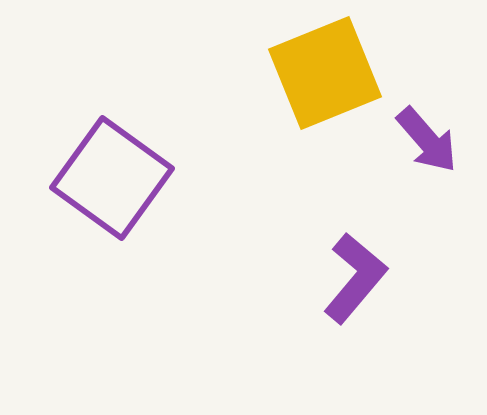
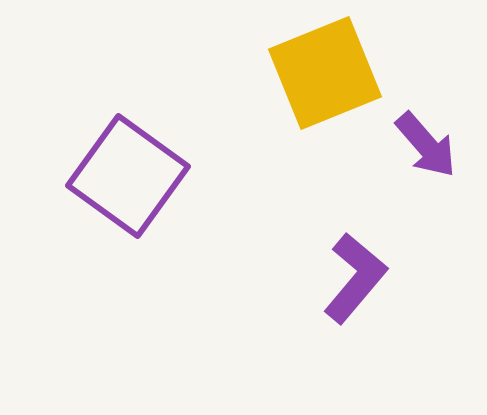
purple arrow: moved 1 px left, 5 px down
purple square: moved 16 px right, 2 px up
